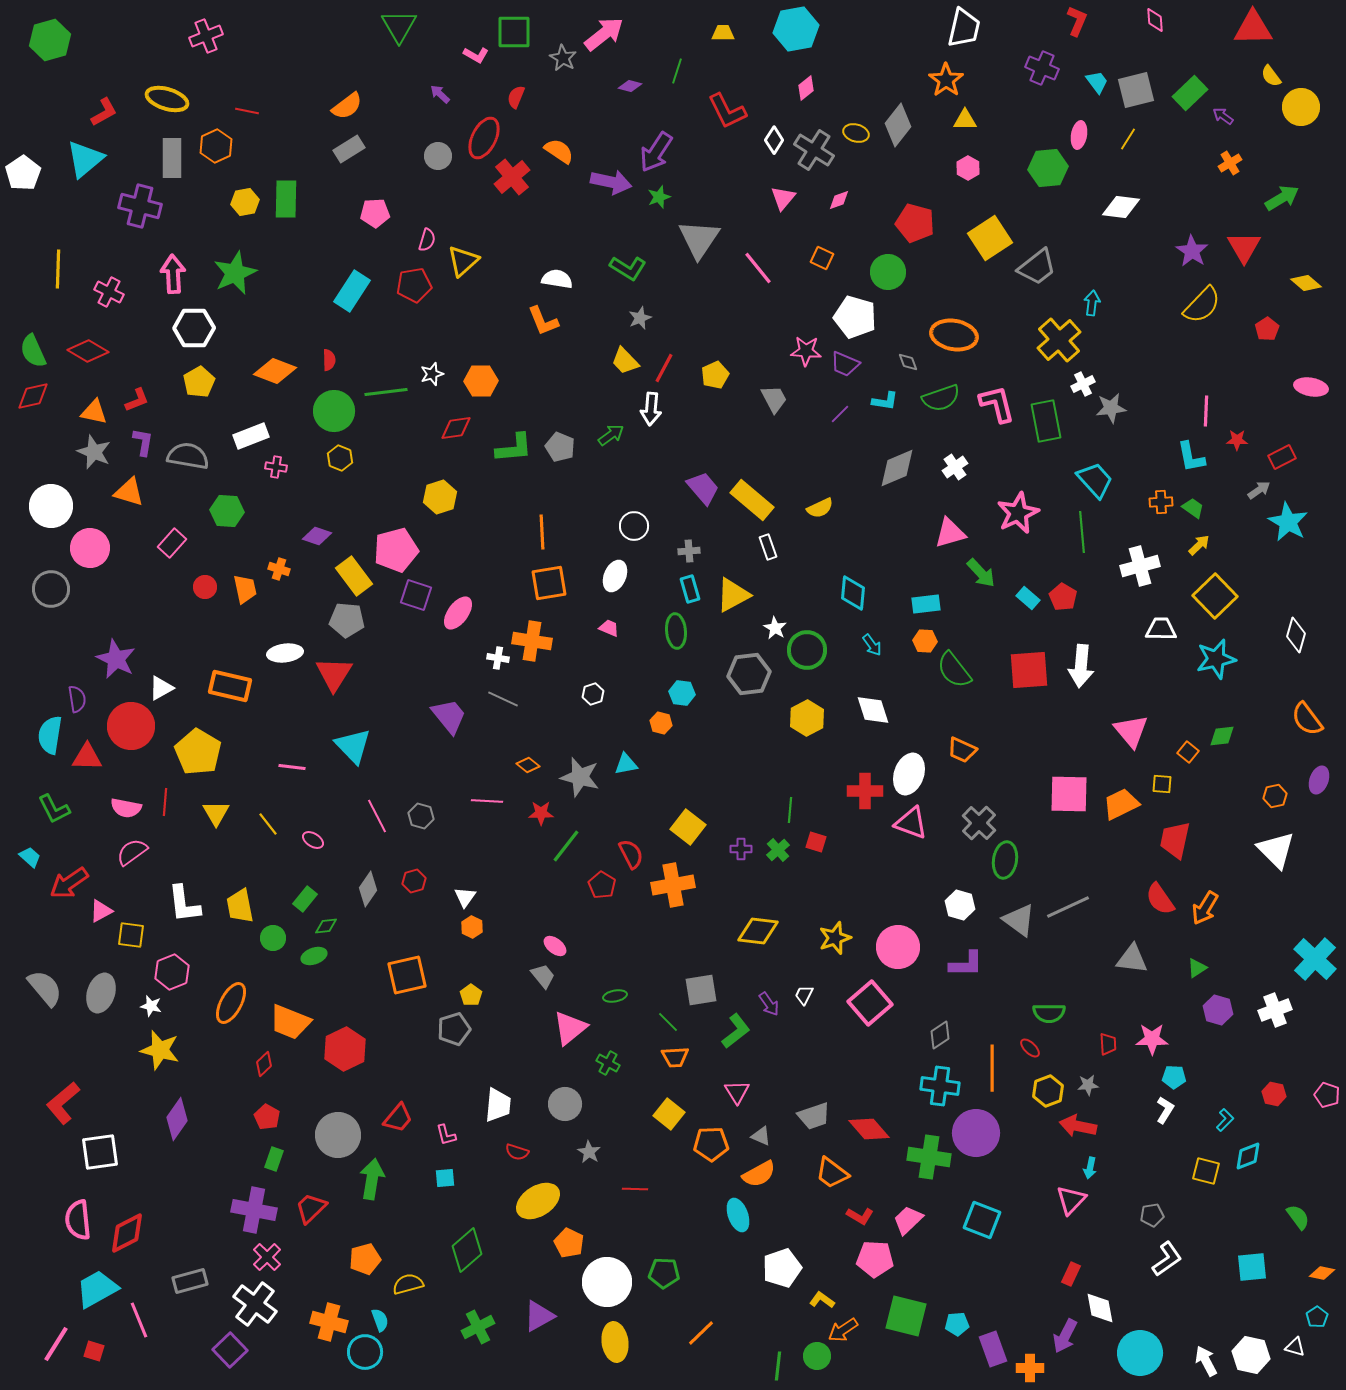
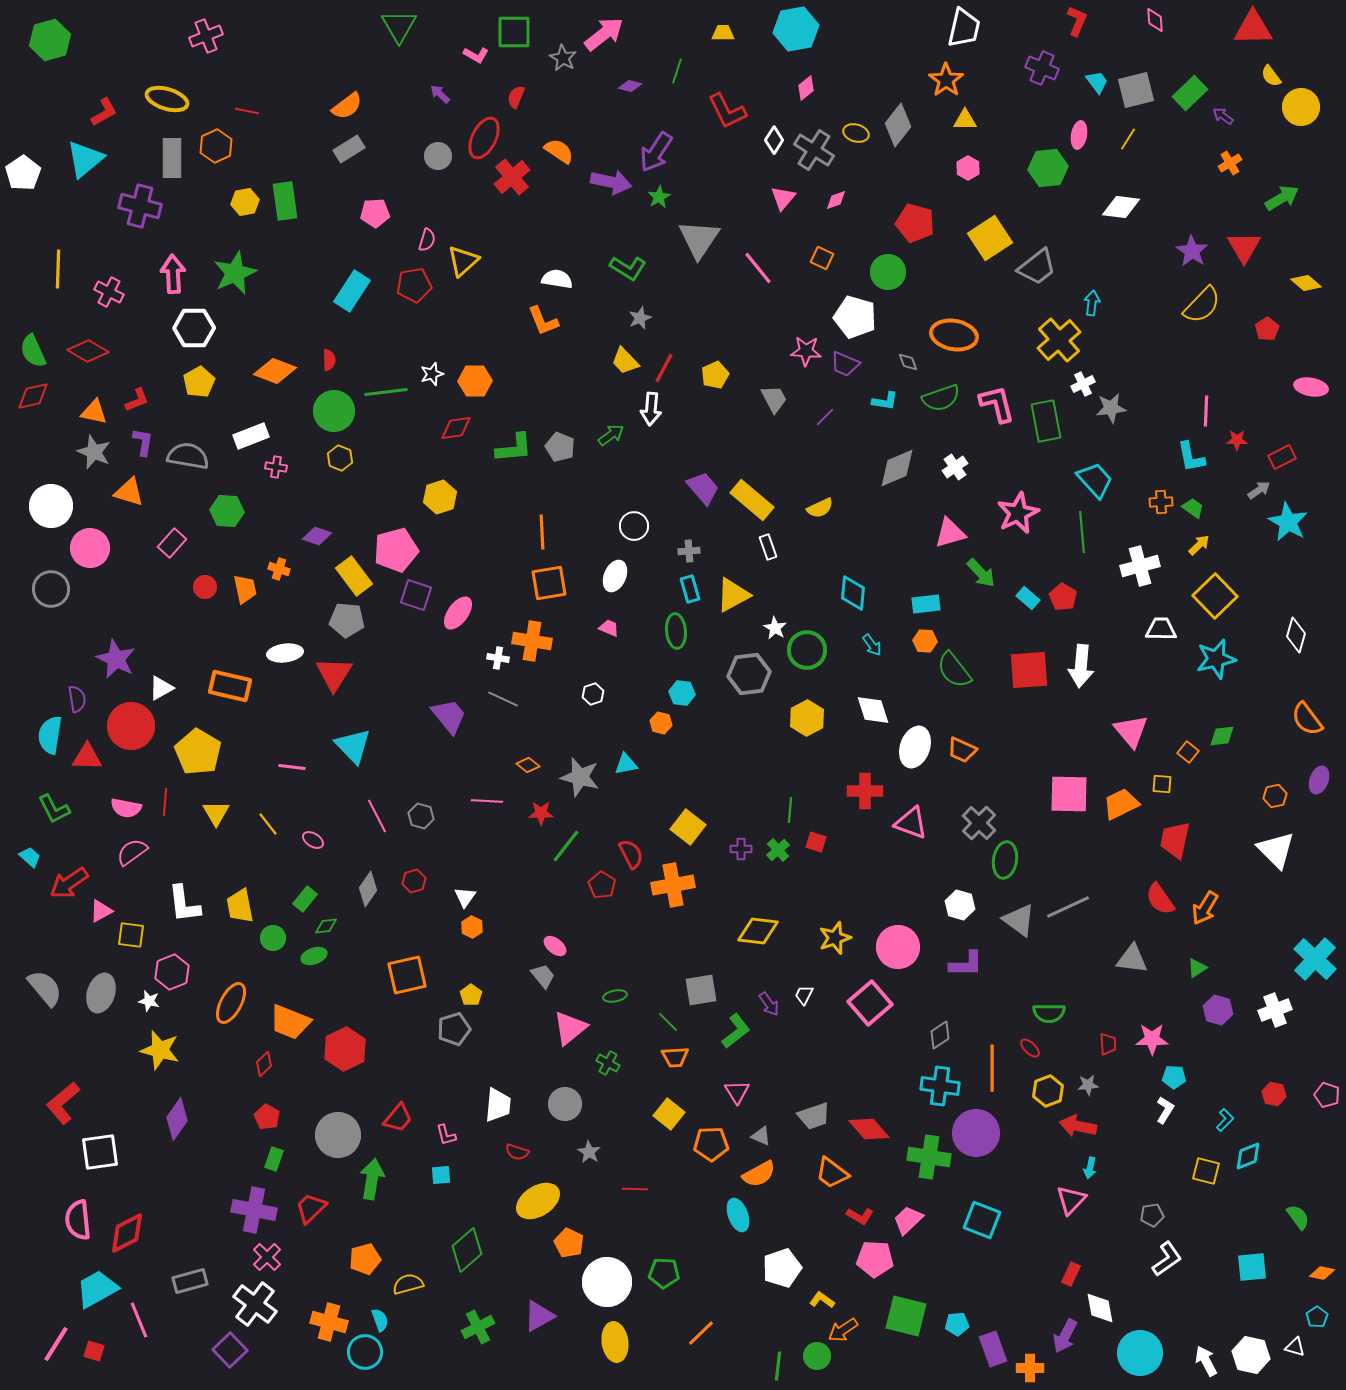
green star at (659, 197): rotated 10 degrees counterclockwise
green rectangle at (286, 199): moved 1 px left, 2 px down; rotated 9 degrees counterclockwise
pink diamond at (839, 200): moved 3 px left
orange hexagon at (481, 381): moved 6 px left
purple line at (840, 414): moved 15 px left, 3 px down
white ellipse at (909, 774): moved 6 px right, 27 px up
white star at (151, 1006): moved 2 px left, 5 px up
cyan square at (445, 1178): moved 4 px left, 3 px up
